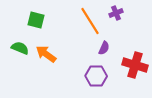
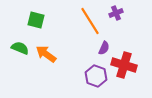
red cross: moved 11 px left
purple hexagon: rotated 20 degrees clockwise
